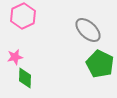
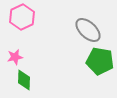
pink hexagon: moved 1 px left, 1 px down
green pentagon: moved 3 px up; rotated 16 degrees counterclockwise
green diamond: moved 1 px left, 2 px down
